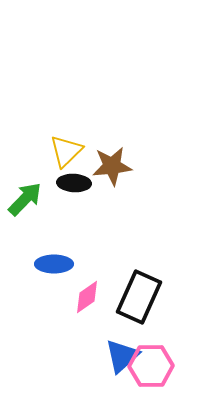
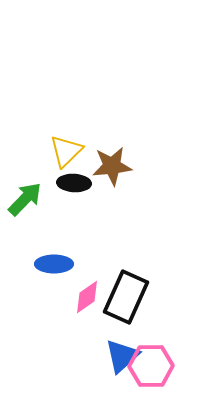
black rectangle: moved 13 px left
